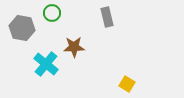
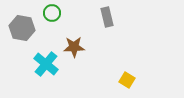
yellow square: moved 4 px up
